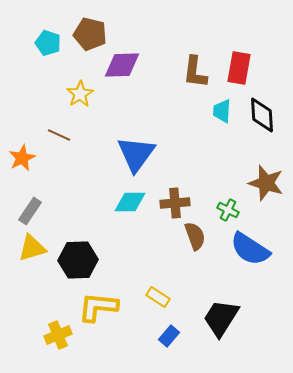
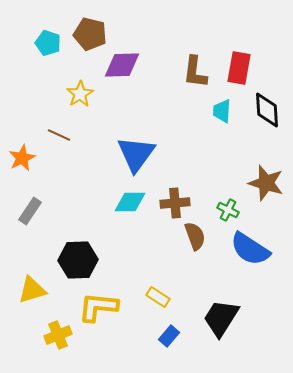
black diamond: moved 5 px right, 5 px up
yellow triangle: moved 42 px down
